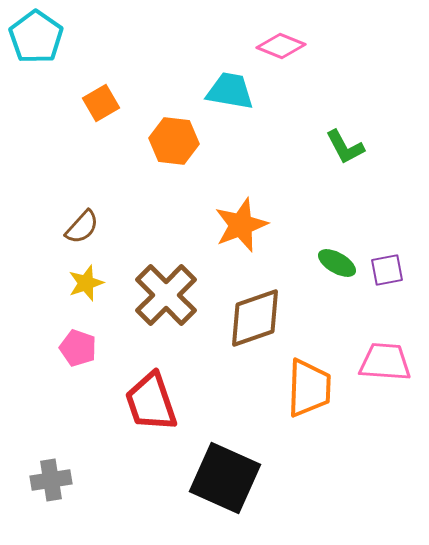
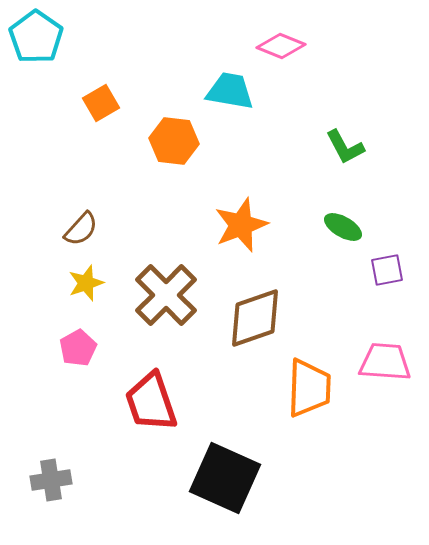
brown semicircle: moved 1 px left, 2 px down
green ellipse: moved 6 px right, 36 px up
pink pentagon: rotated 24 degrees clockwise
